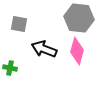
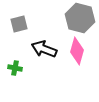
gray hexagon: moved 1 px right; rotated 8 degrees clockwise
gray square: rotated 24 degrees counterclockwise
green cross: moved 5 px right
